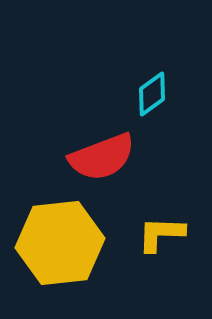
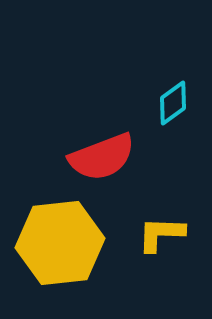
cyan diamond: moved 21 px right, 9 px down
